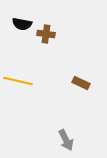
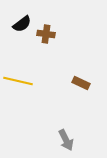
black semicircle: rotated 48 degrees counterclockwise
